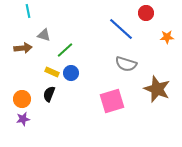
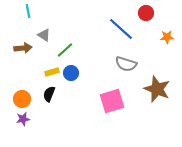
gray triangle: rotated 16 degrees clockwise
yellow rectangle: rotated 40 degrees counterclockwise
